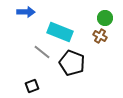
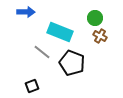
green circle: moved 10 px left
